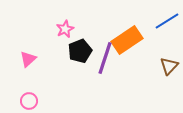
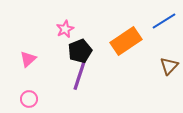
blue line: moved 3 px left
orange rectangle: moved 1 px left, 1 px down
purple line: moved 25 px left, 16 px down
pink circle: moved 2 px up
